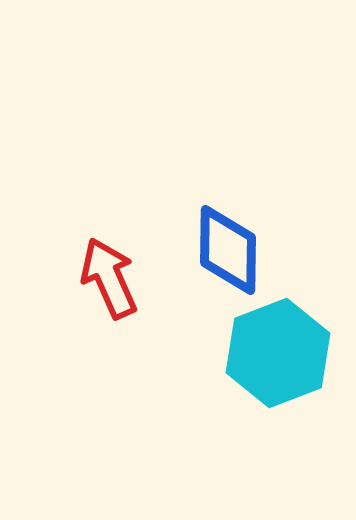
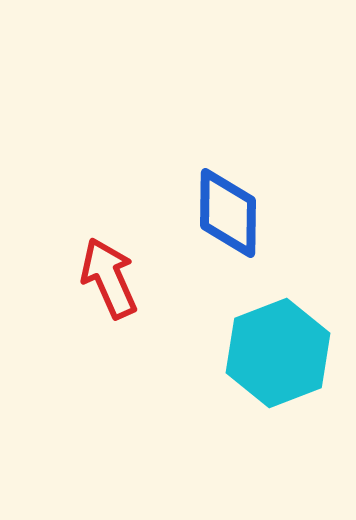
blue diamond: moved 37 px up
